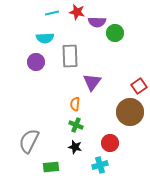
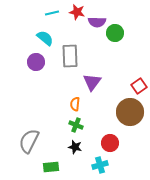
cyan semicircle: rotated 138 degrees counterclockwise
